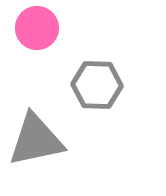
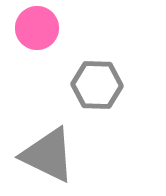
gray triangle: moved 12 px right, 15 px down; rotated 38 degrees clockwise
